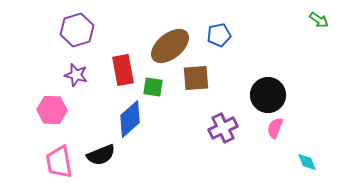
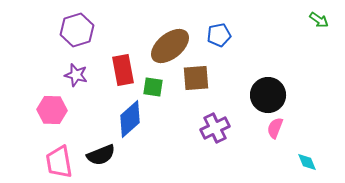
purple cross: moved 8 px left
